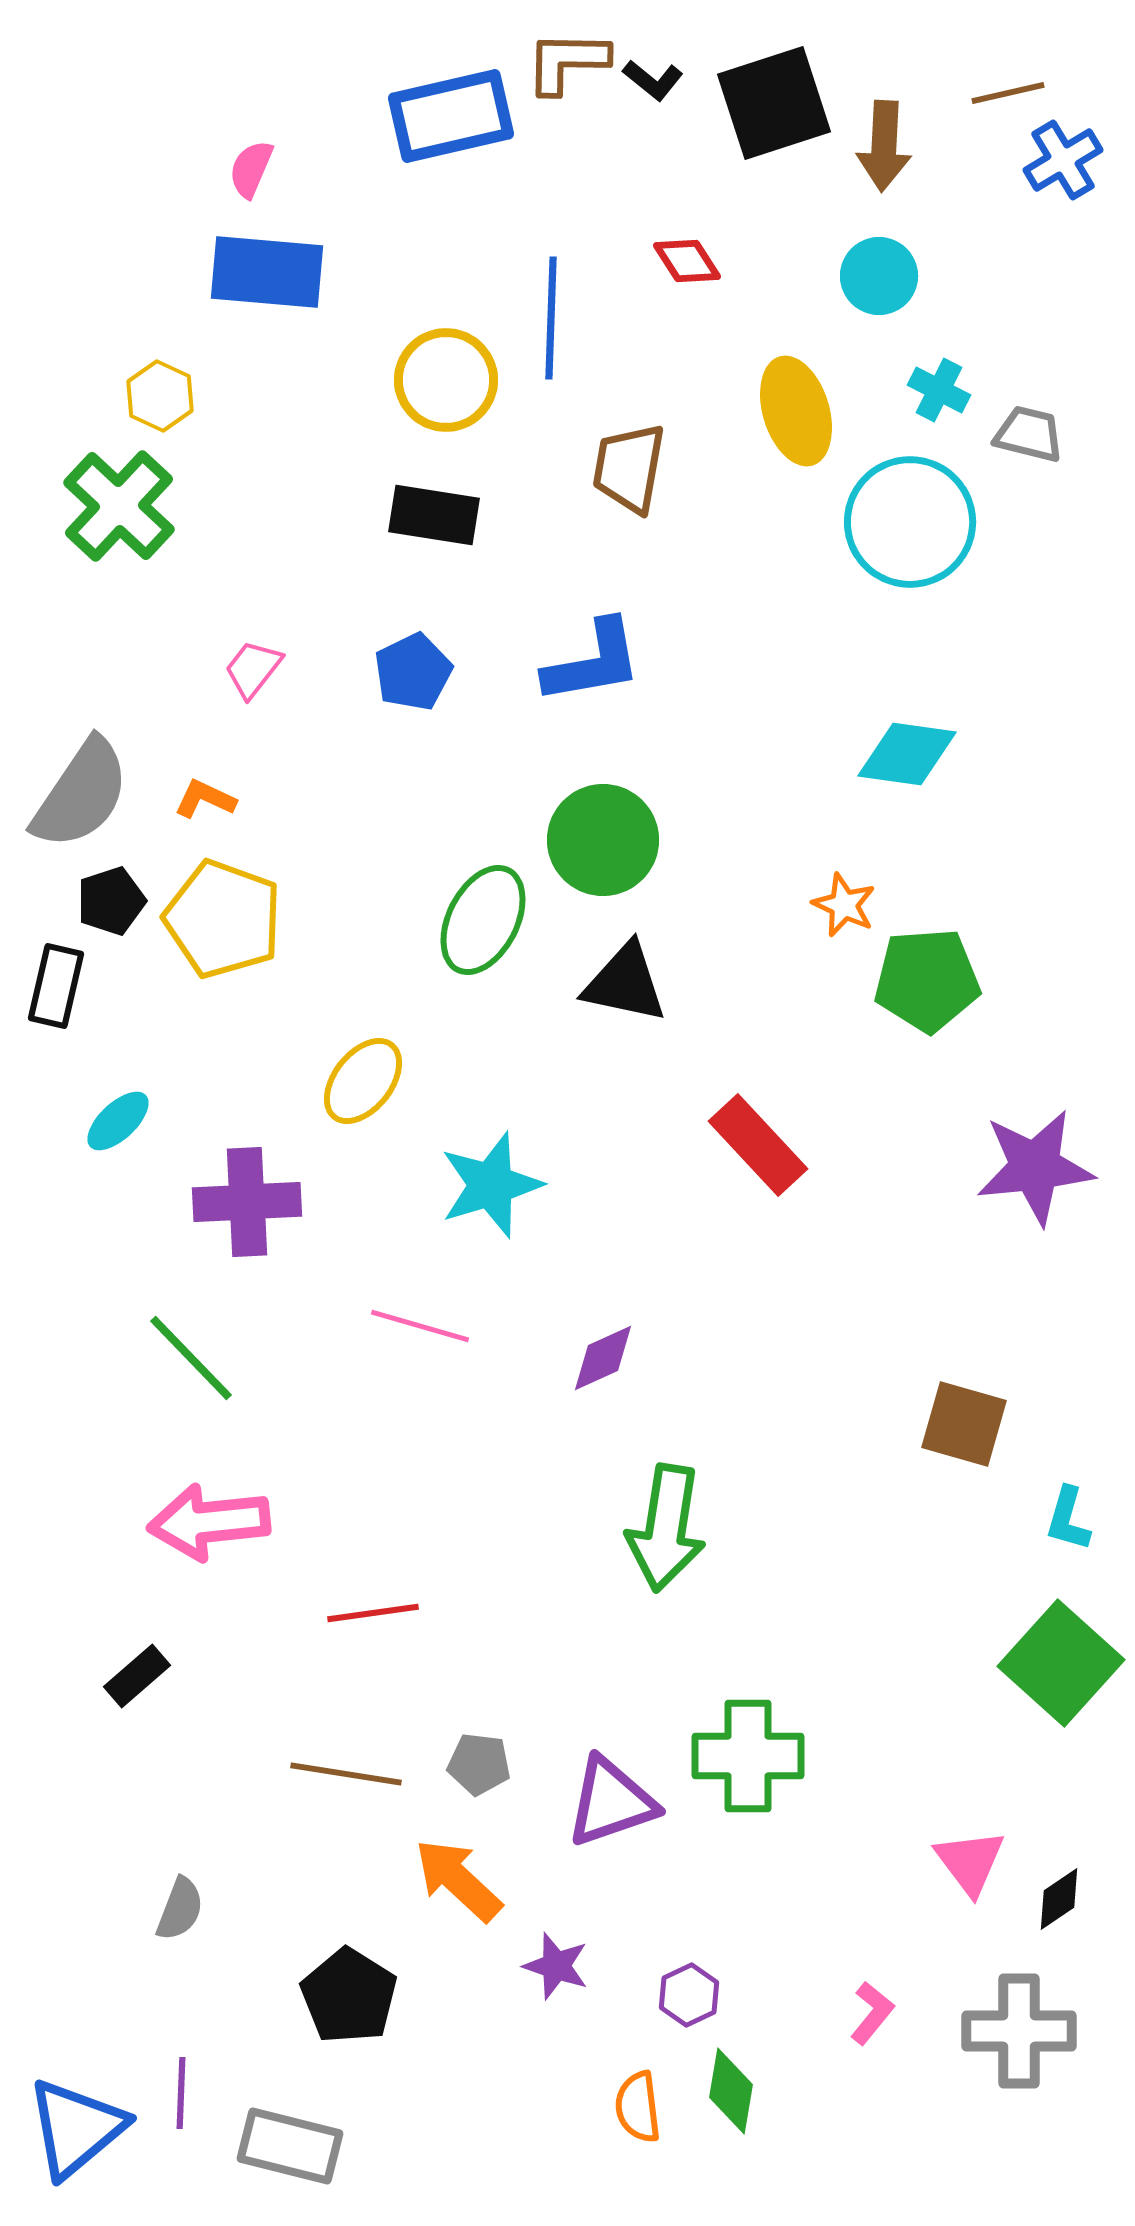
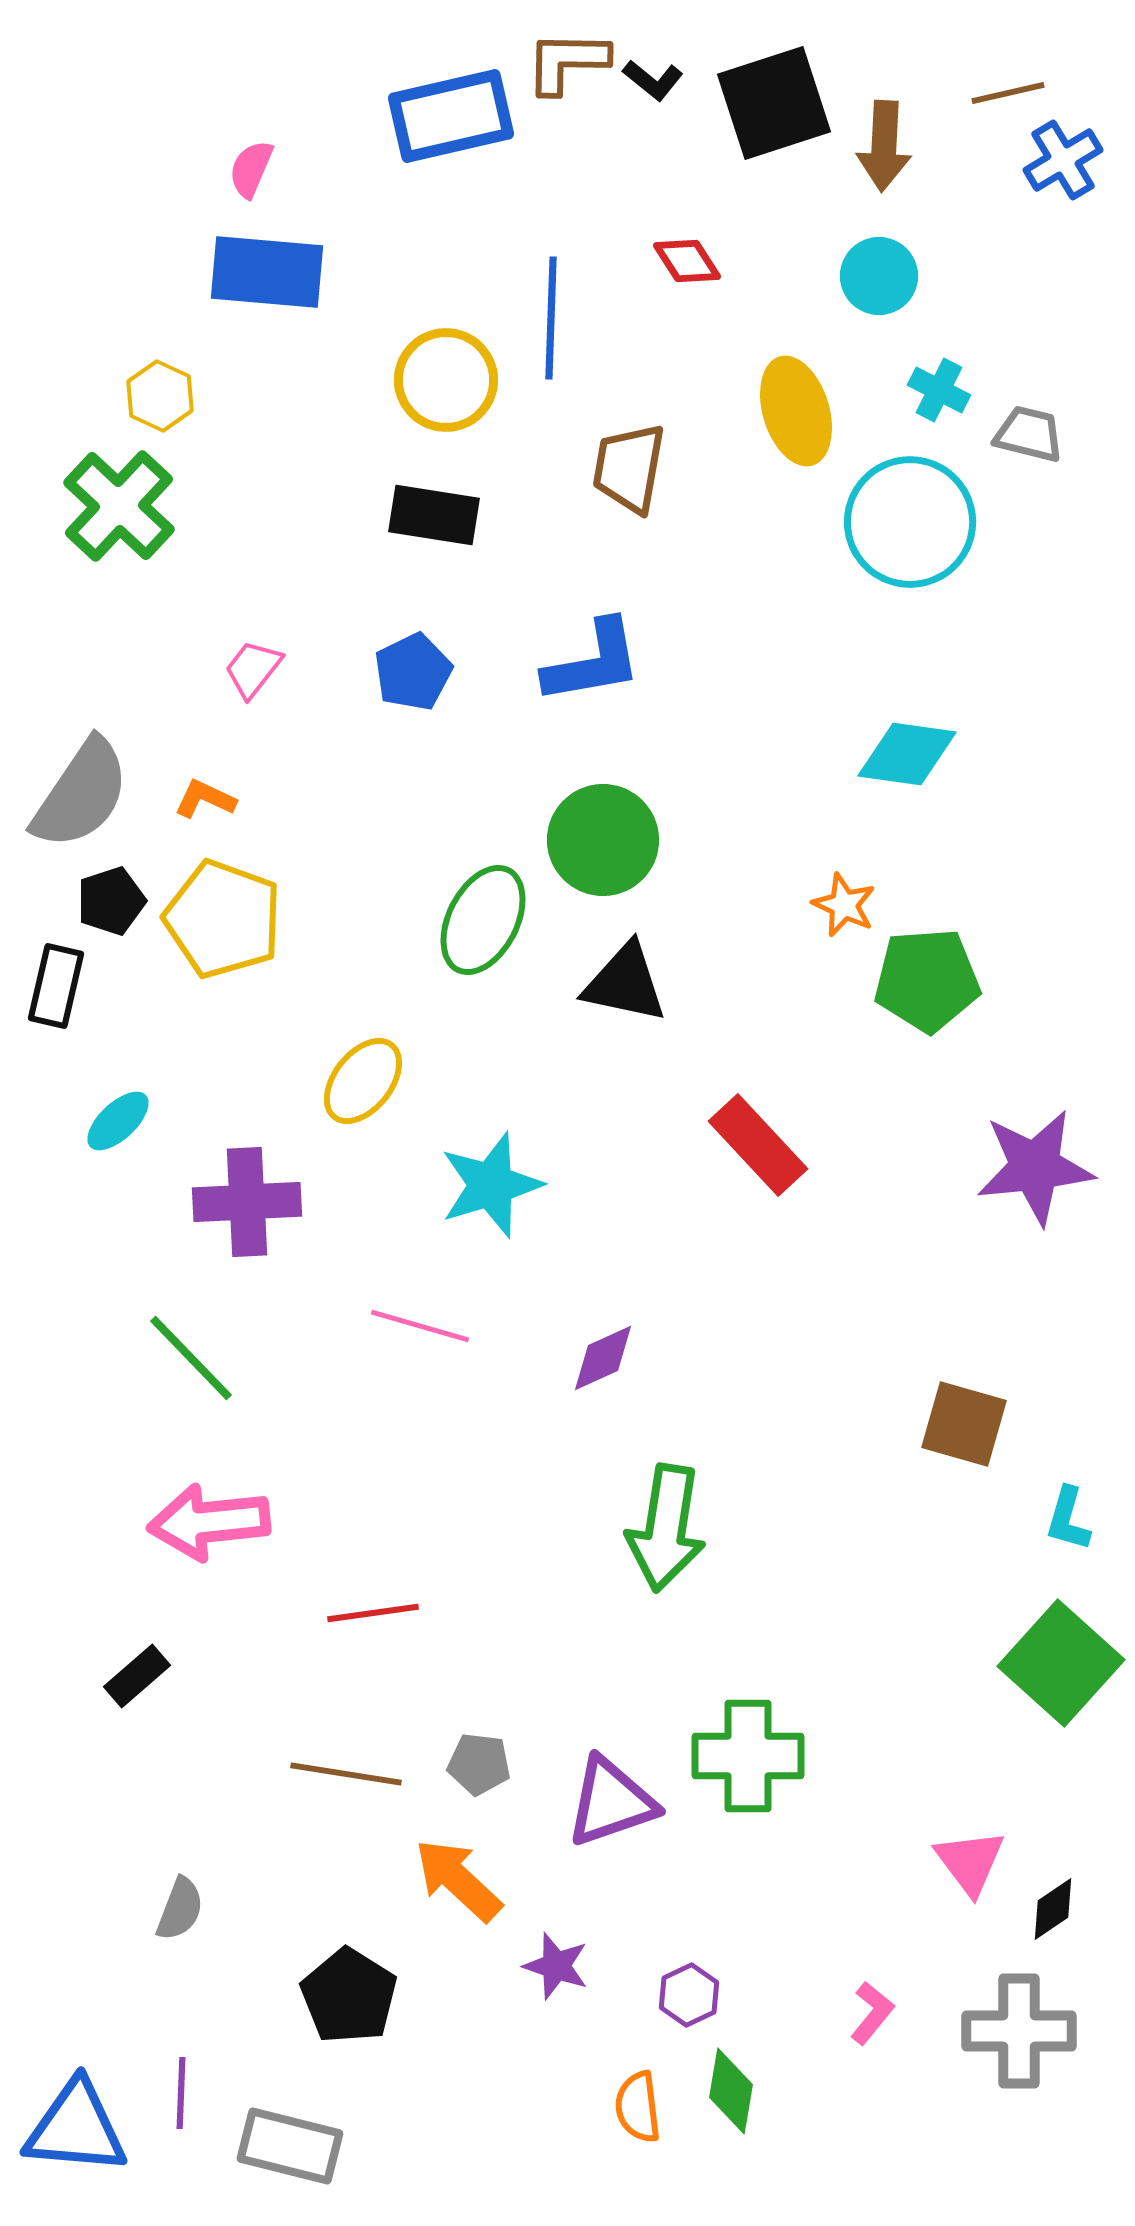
black diamond at (1059, 1899): moved 6 px left, 10 px down
blue triangle at (76, 2128): rotated 45 degrees clockwise
